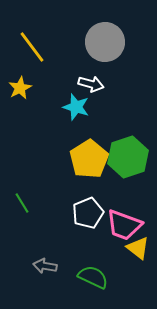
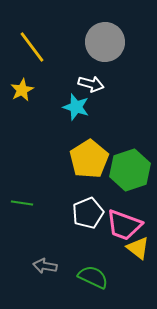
yellow star: moved 2 px right, 2 px down
green hexagon: moved 2 px right, 13 px down
green line: rotated 50 degrees counterclockwise
